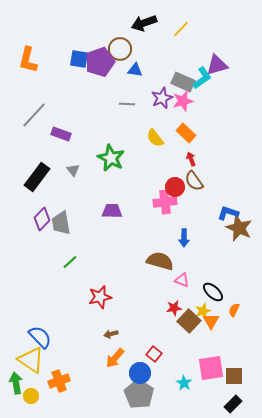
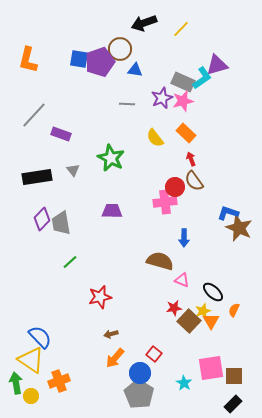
black rectangle at (37, 177): rotated 44 degrees clockwise
